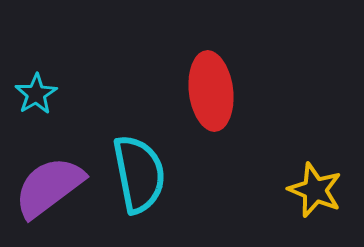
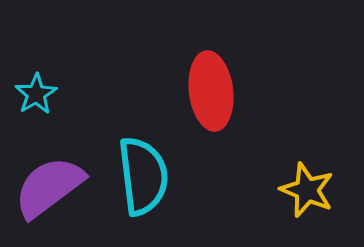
cyan semicircle: moved 4 px right, 2 px down; rotated 4 degrees clockwise
yellow star: moved 8 px left
